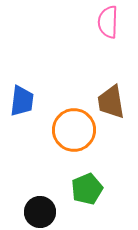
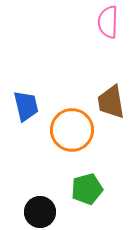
blue trapezoid: moved 4 px right, 5 px down; rotated 20 degrees counterclockwise
orange circle: moved 2 px left
green pentagon: rotated 8 degrees clockwise
